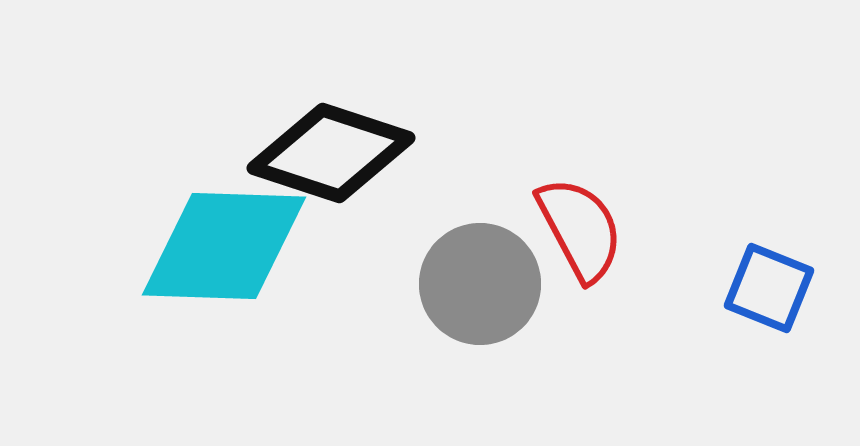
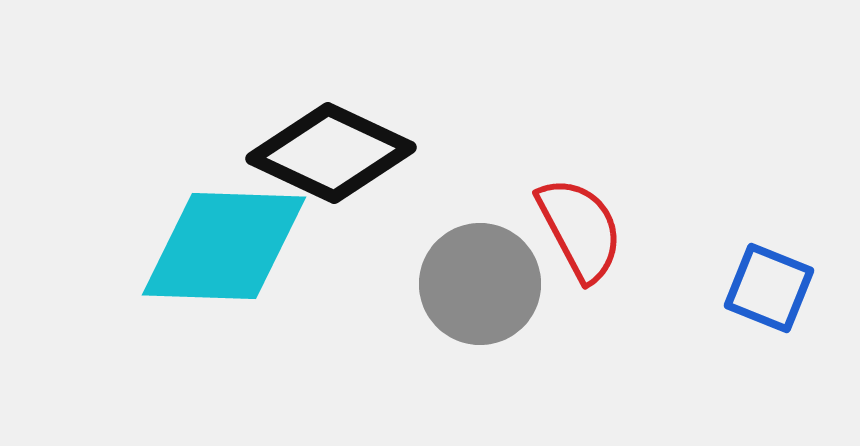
black diamond: rotated 7 degrees clockwise
